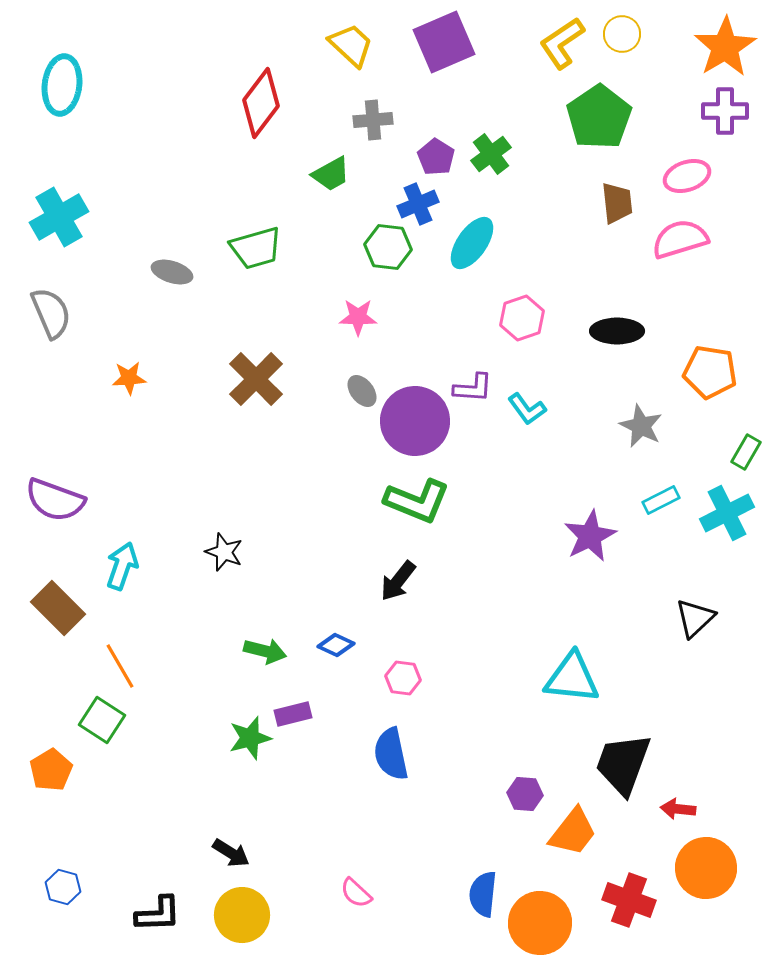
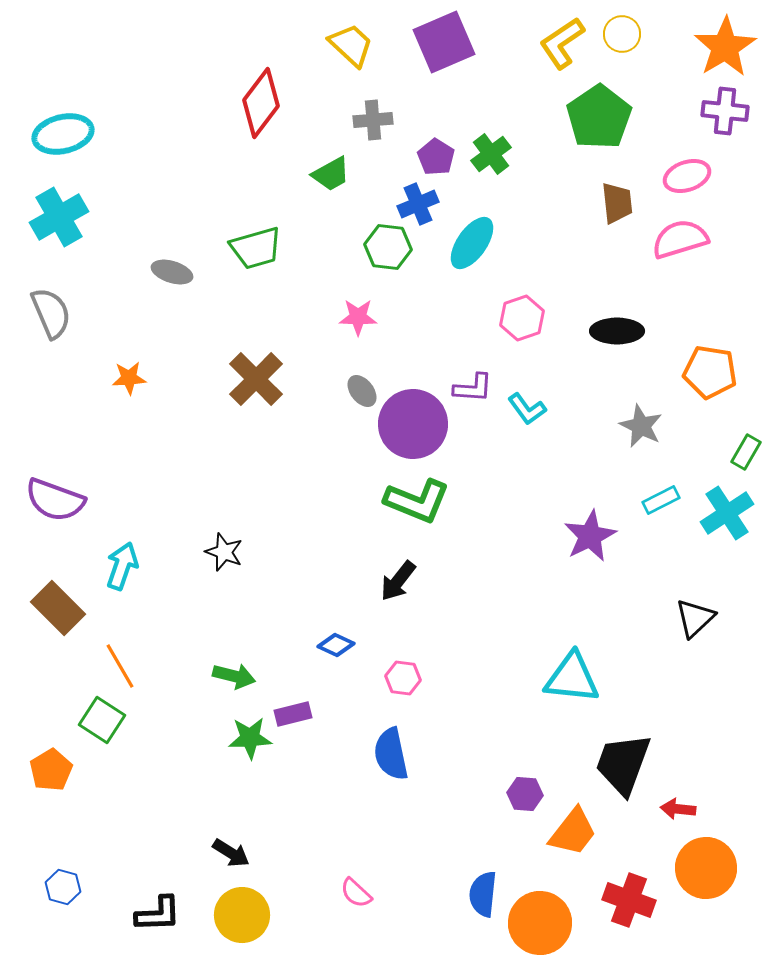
cyan ellipse at (62, 85): moved 1 px right, 49 px down; rotated 70 degrees clockwise
purple cross at (725, 111): rotated 6 degrees clockwise
purple circle at (415, 421): moved 2 px left, 3 px down
cyan cross at (727, 513): rotated 6 degrees counterclockwise
green arrow at (265, 651): moved 31 px left, 25 px down
green star at (250, 738): rotated 12 degrees clockwise
